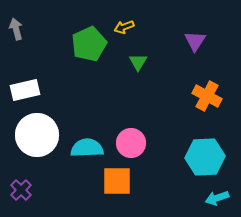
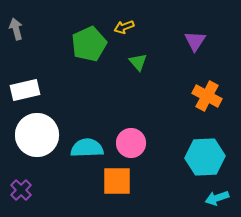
green triangle: rotated 12 degrees counterclockwise
